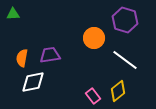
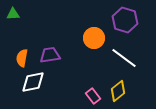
white line: moved 1 px left, 2 px up
